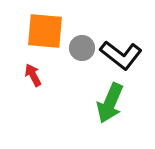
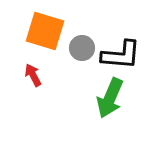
orange square: rotated 12 degrees clockwise
black L-shape: rotated 33 degrees counterclockwise
green arrow: moved 5 px up
